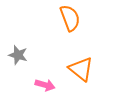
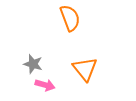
gray star: moved 15 px right, 9 px down
orange triangle: moved 4 px right; rotated 12 degrees clockwise
